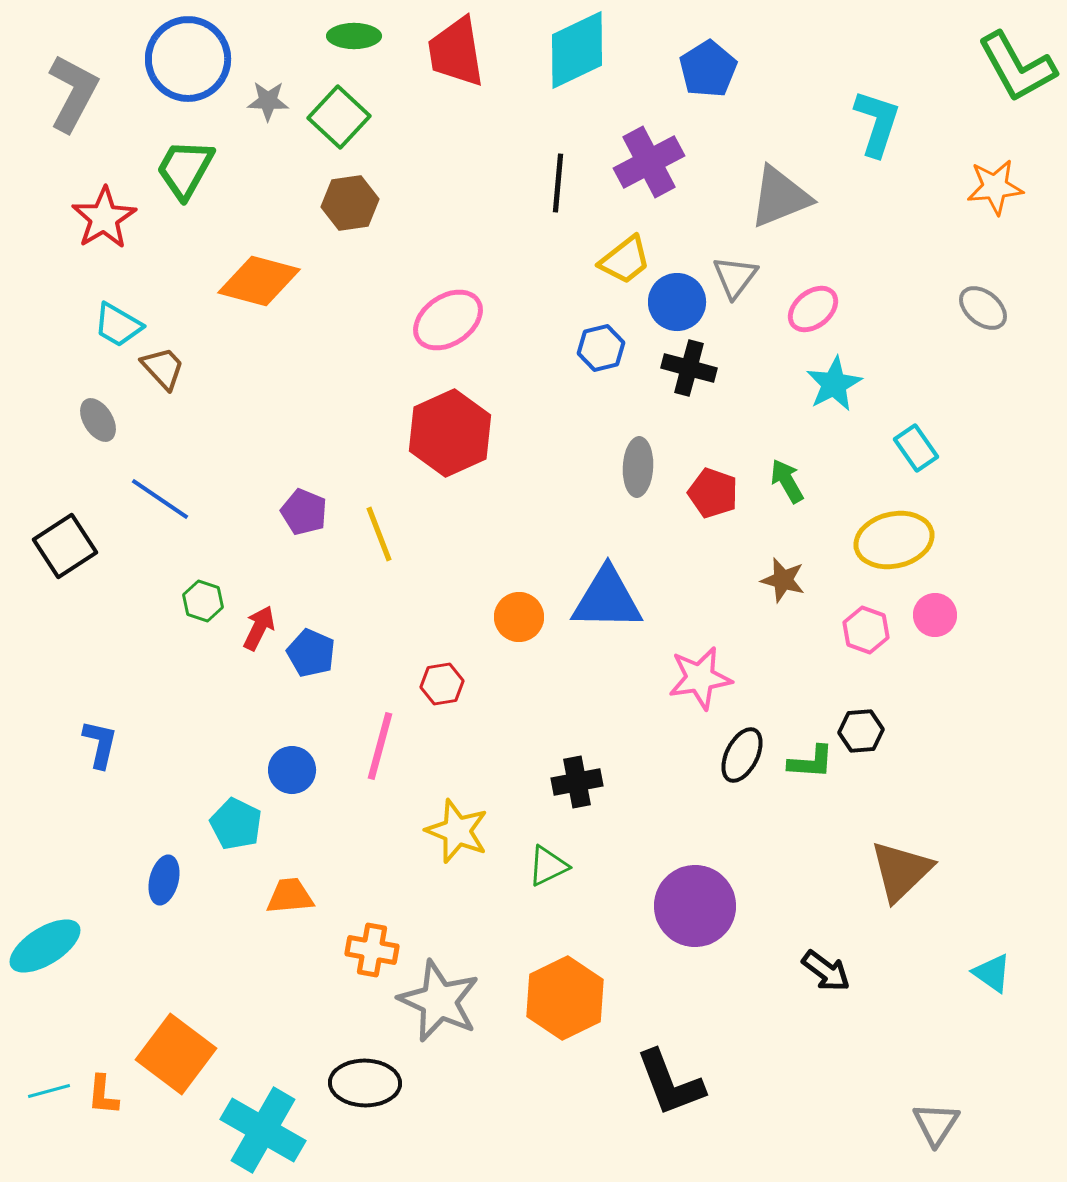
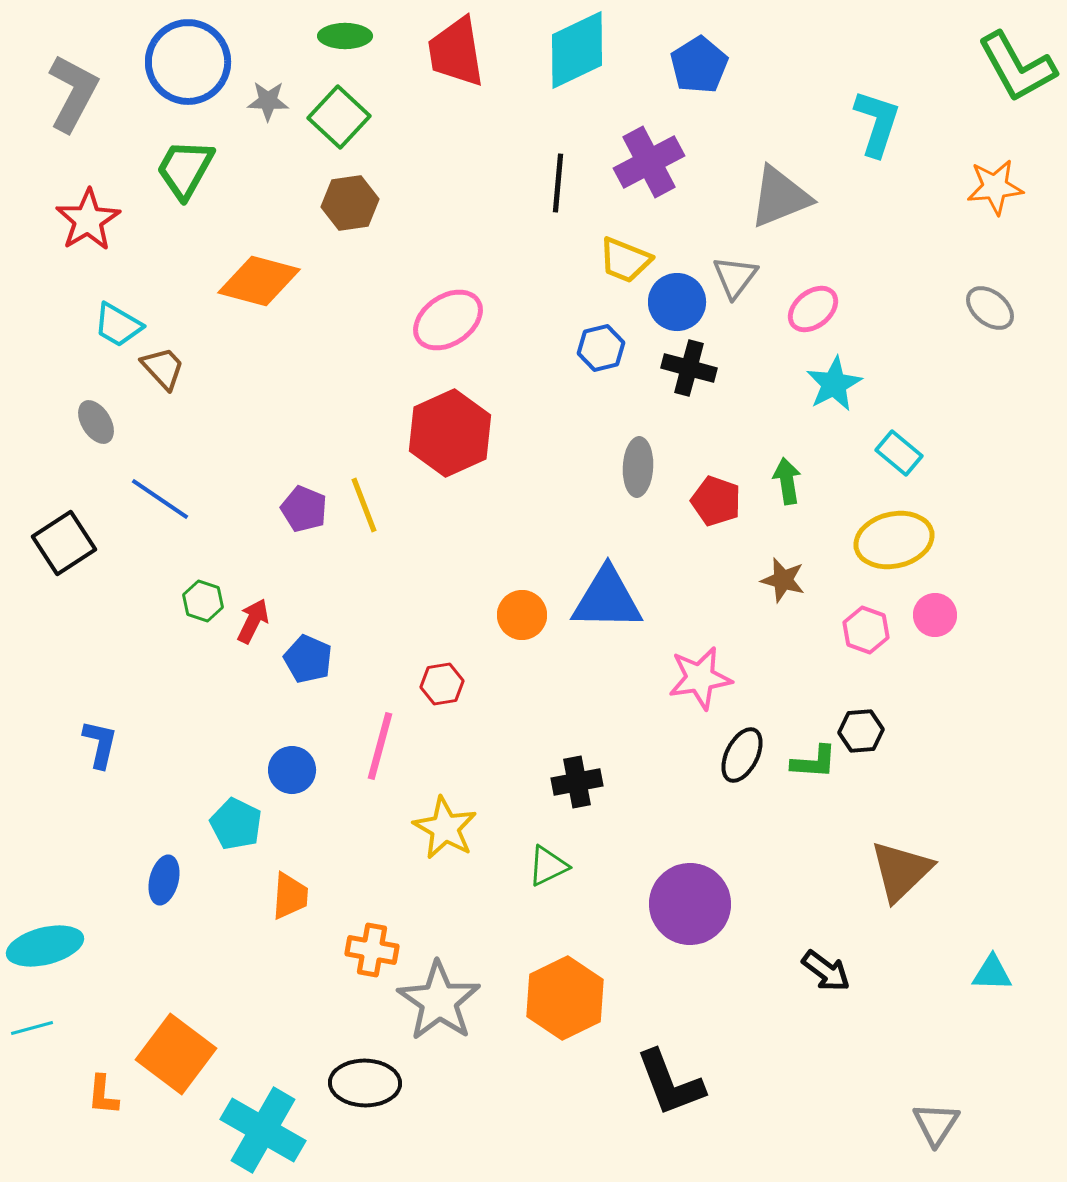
green ellipse at (354, 36): moved 9 px left
blue circle at (188, 59): moved 3 px down
blue pentagon at (708, 69): moved 9 px left, 4 px up
red star at (104, 218): moved 16 px left, 2 px down
yellow trapezoid at (625, 260): rotated 60 degrees clockwise
gray ellipse at (983, 308): moved 7 px right
gray ellipse at (98, 420): moved 2 px left, 2 px down
cyan rectangle at (916, 448): moved 17 px left, 5 px down; rotated 15 degrees counterclockwise
green arrow at (787, 481): rotated 21 degrees clockwise
red pentagon at (713, 493): moved 3 px right, 8 px down
purple pentagon at (304, 512): moved 3 px up
yellow line at (379, 534): moved 15 px left, 29 px up
black square at (65, 546): moved 1 px left, 3 px up
orange circle at (519, 617): moved 3 px right, 2 px up
red arrow at (259, 628): moved 6 px left, 7 px up
blue pentagon at (311, 653): moved 3 px left, 6 px down
green L-shape at (811, 762): moved 3 px right
yellow star at (457, 831): moved 12 px left, 3 px up; rotated 8 degrees clockwise
orange trapezoid at (290, 896): rotated 99 degrees clockwise
purple circle at (695, 906): moved 5 px left, 2 px up
cyan ellipse at (45, 946): rotated 18 degrees clockwise
cyan triangle at (992, 973): rotated 33 degrees counterclockwise
gray star at (439, 1001): rotated 10 degrees clockwise
cyan line at (49, 1091): moved 17 px left, 63 px up
